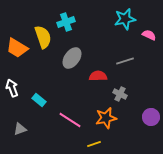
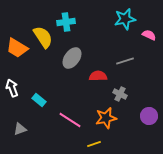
cyan cross: rotated 12 degrees clockwise
yellow semicircle: rotated 15 degrees counterclockwise
purple circle: moved 2 px left, 1 px up
